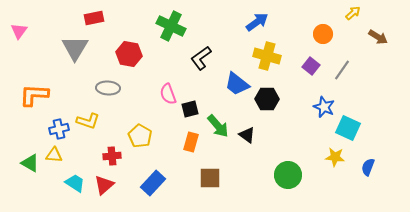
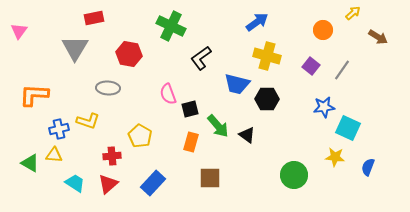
orange circle: moved 4 px up
blue trapezoid: rotated 24 degrees counterclockwise
blue star: rotated 30 degrees counterclockwise
green circle: moved 6 px right
red triangle: moved 4 px right, 1 px up
